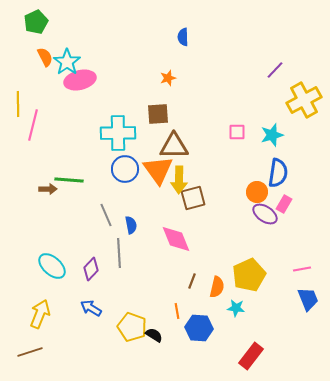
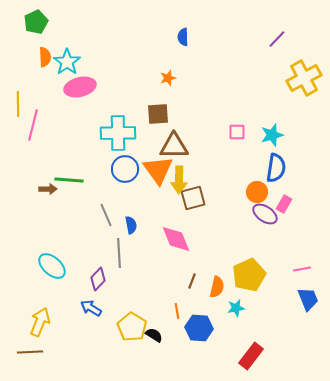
orange semicircle at (45, 57): rotated 24 degrees clockwise
purple line at (275, 70): moved 2 px right, 31 px up
pink ellipse at (80, 80): moved 7 px down
yellow cross at (304, 100): moved 22 px up
blue semicircle at (278, 173): moved 2 px left, 5 px up
purple diamond at (91, 269): moved 7 px right, 10 px down
cyan star at (236, 308): rotated 18 degrees counterclockwise
yellow arrow at (40, 314): moved 8 px down
yellow pentagon at (132, 327): rotated 12 degrees clockwise
brown line at (30, 352): rotated 15 degrees clockwise
